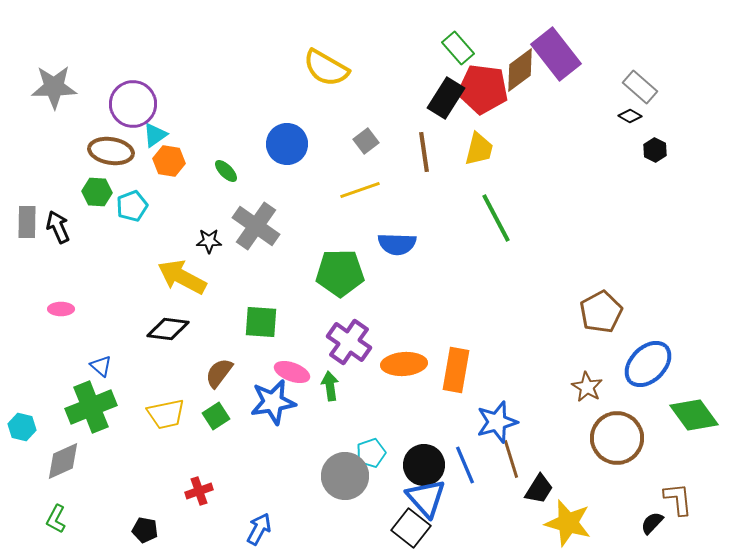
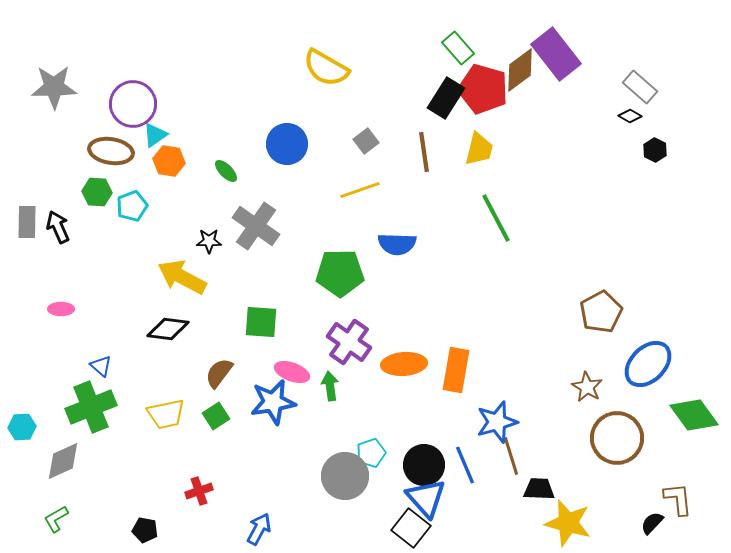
red pentagon at (483, 89): rotated 9 degrees clockwise
cyan hexagon at (22, 427): rotated 16 degrees counterclockwise
brown line at (511, 459): moved 3 px up
black trapezoid at (539, 489): rotated 120 degrees counterclockwise
green L-shape at (56, 519): rotated 32 degrees clockwise
